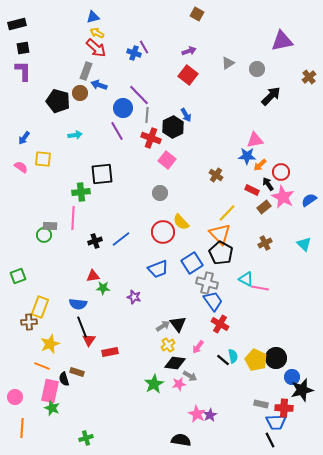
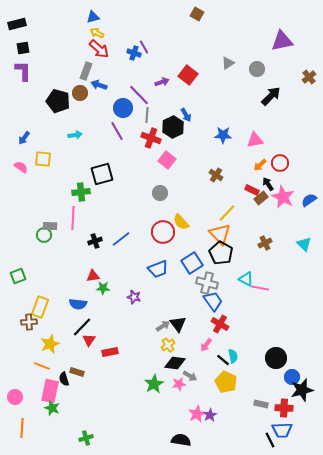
red arrow at (96, 48): moved 3 px right, 1 px down
purple arrow at (189, 51): moved 27 px left, 31 px down
blue star at (247, 156): moved 24 px left, 21 px up
red circle at (281, 172): moved 1 px left, 9 px up
black square at (102, 174): rotated 10 degrees counterclockwise
brown rectangle at (264, 207): moved 3 px left, 9 px up
black line at (82, 327): rotated 65 degrees clockwise
pink arrow at (198, 347): moved 8 px right, 2 px up
yellow pentagon at (256, 360): moved 30 px left, 22 px down
pink star at (197, 414): rotated 18 degrees clockwise
blue trapezoid at (276, 422): moved 6 px right, 8 px down
